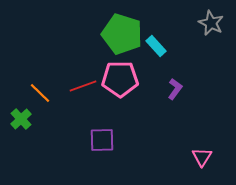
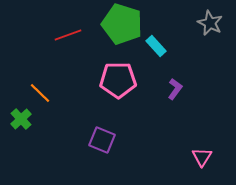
gray star: moved 1 px left
green pentagon: moved 10 px up
pink pentagon: moved 2 px left, 1 px down
red line: moved 15 px left, 51 px up
purple square: rotated 24 degrees clockwise
